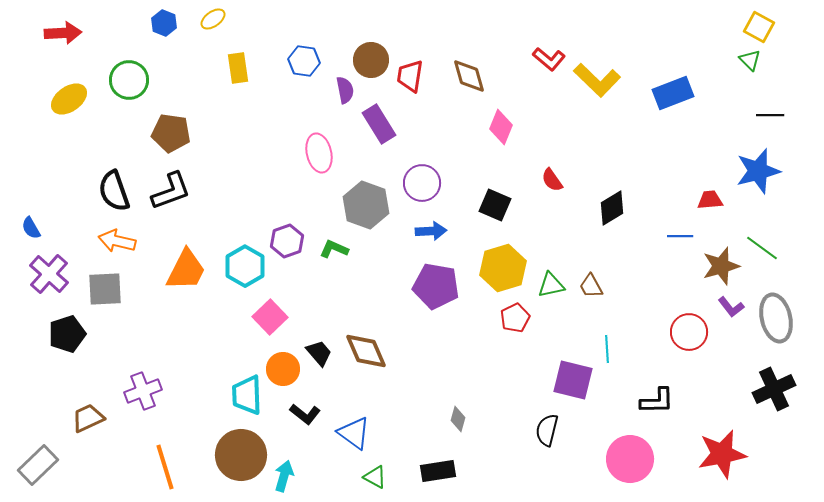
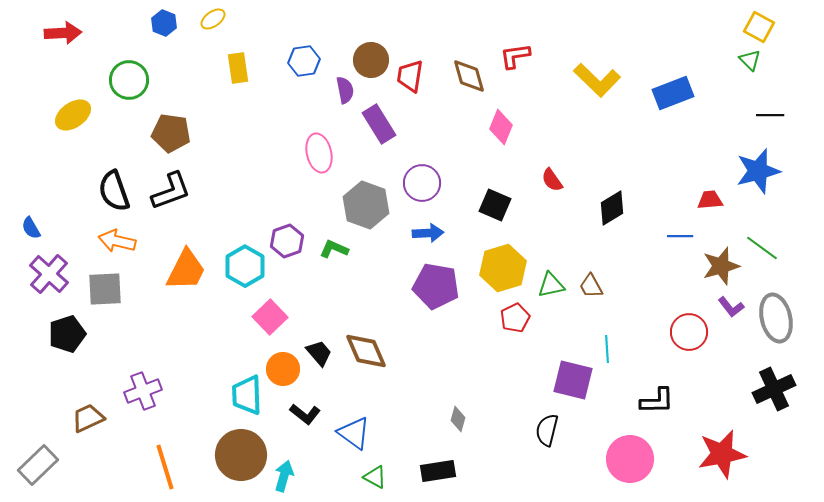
red L-shape at (549, 59): moved 34 px left, 3 px up; rotated 132 degrees clockwise
blue hexagon at (304, 61): rotated 16 degrees counterclockwise
yellow ellipse at (69, 99): moved 4 px right, 16 px down
blue arrow at (431, 231): moved 3 px left, 2 px down
